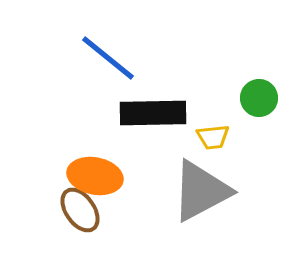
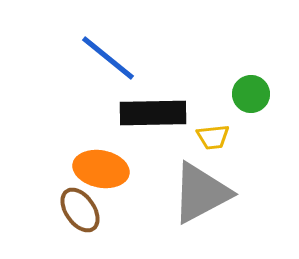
green circle: moved 8 px left, 4 px up
orange ellipse: moved 6 px right, 7 px up
gray triangle: moved 2 px down
